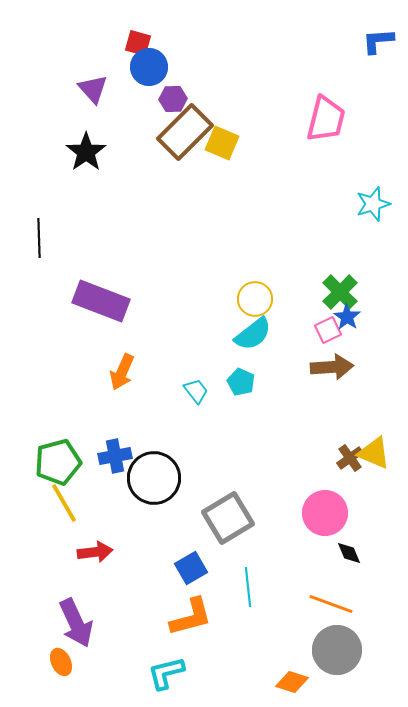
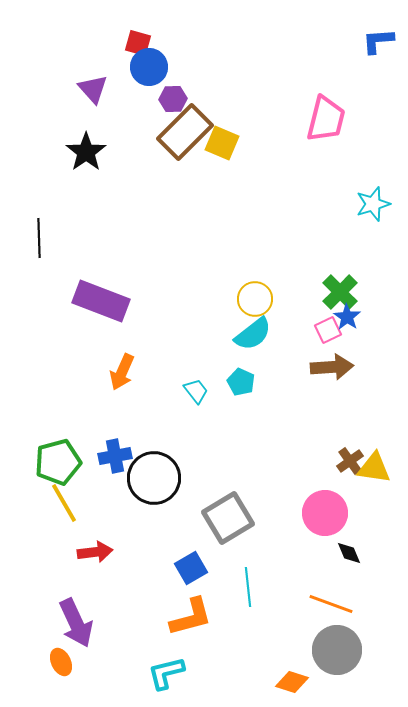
yellow triangle: moved 15 px down; rotated 15 degrees counterclockwise
brown cross: moved 3 px down
